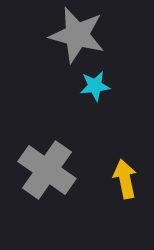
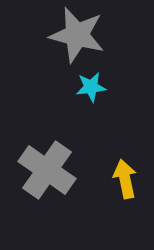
cyan star: moved 4 px left, 1 px down
